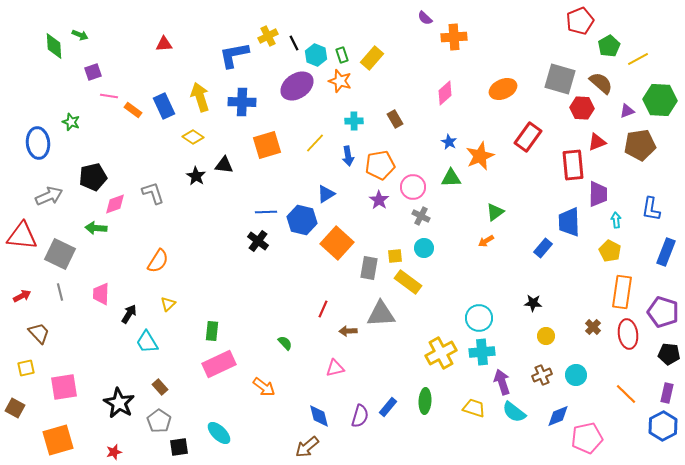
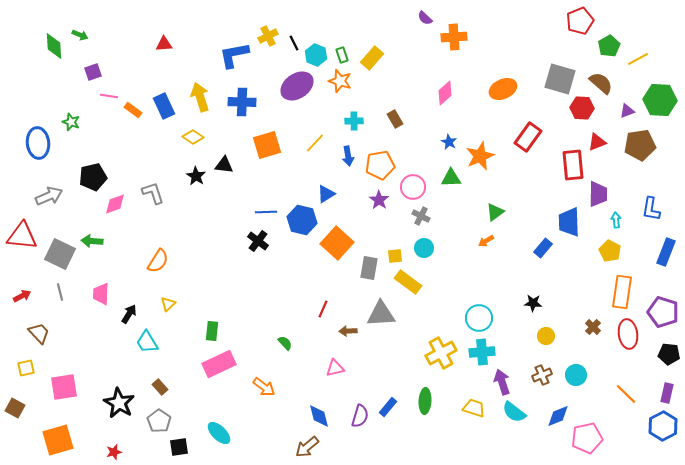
green arrow at (96, 228): moved 4 px left, 13 px down
